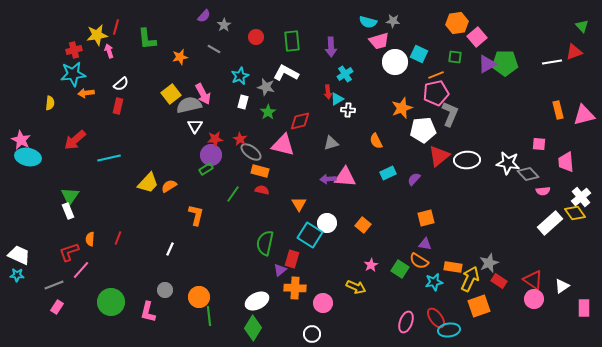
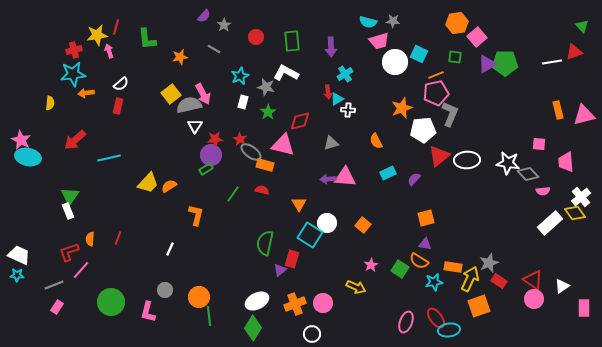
orange rectangle at (260, 171): moved 5 px right, 6 px up
orange cross at (295, 288): moved 16 px down; rotated 25 degrees counterclockwise
